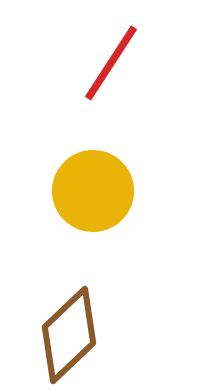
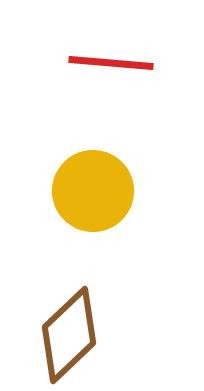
red line: rotated 62 degrees clockwise
